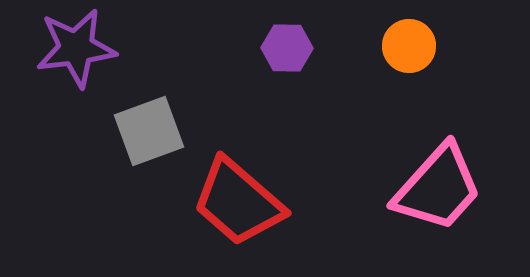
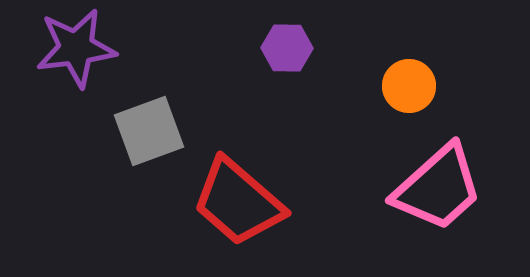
orange circle: moved 40 px down
pink trapezoid: rotated 6 degrees clockwise
